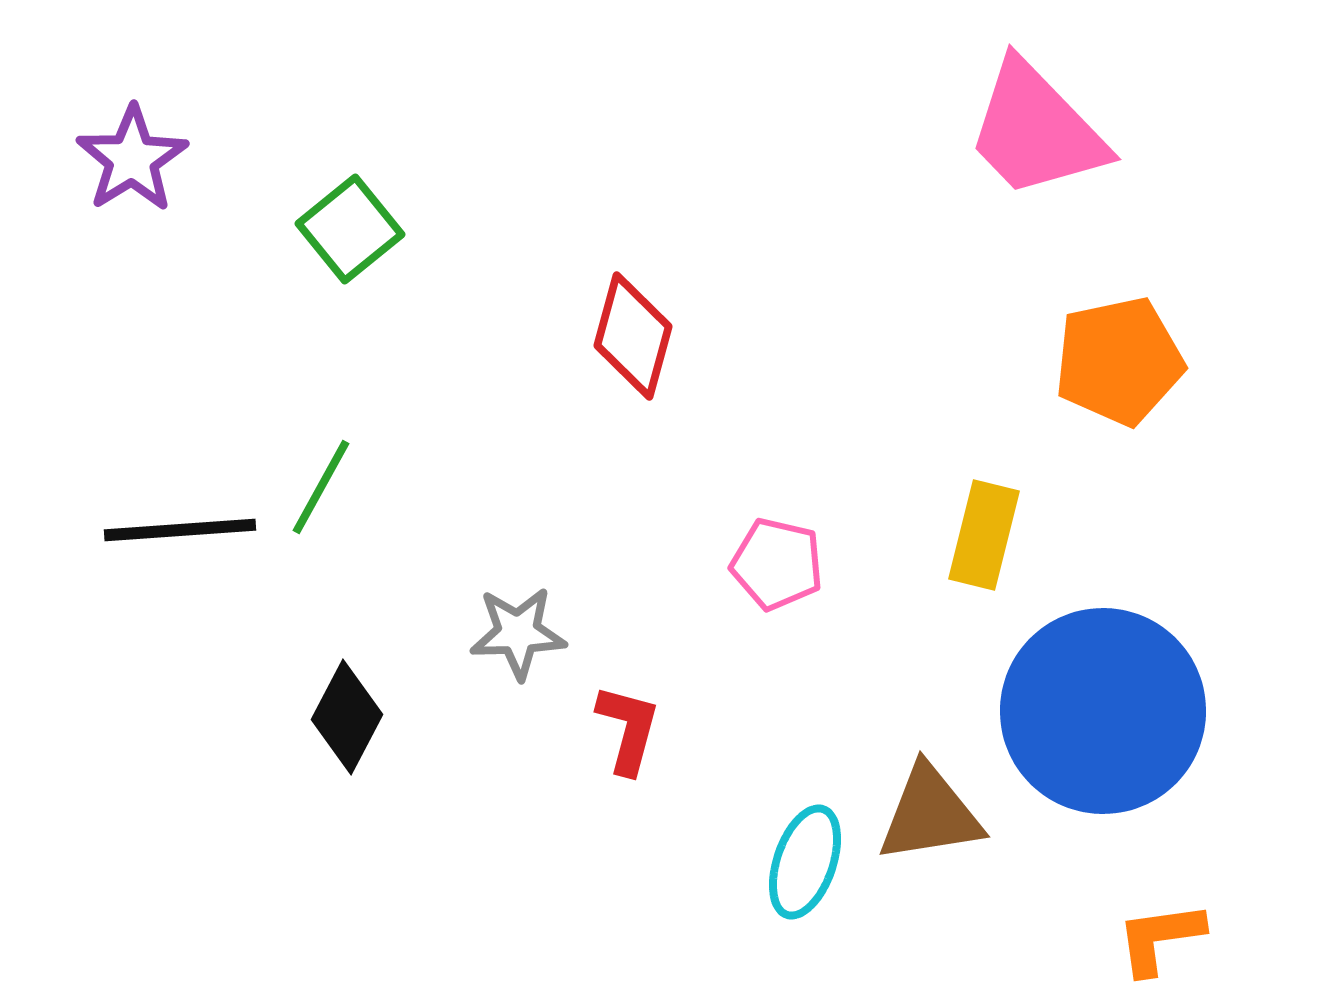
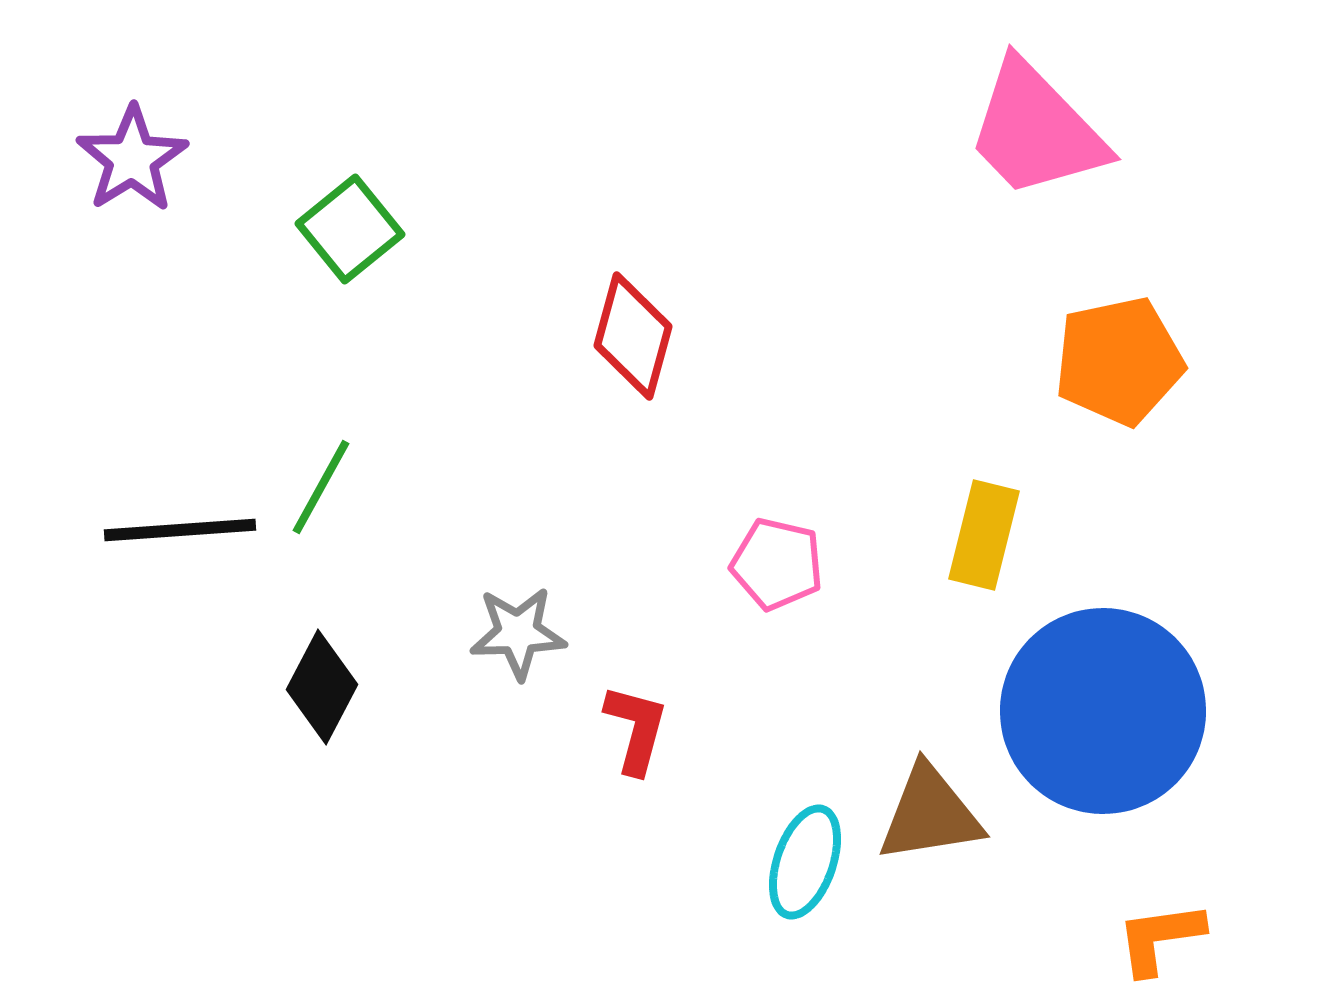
black diamond: moved 25 px left, 30 px up
red L-shape: moved 8 px right
